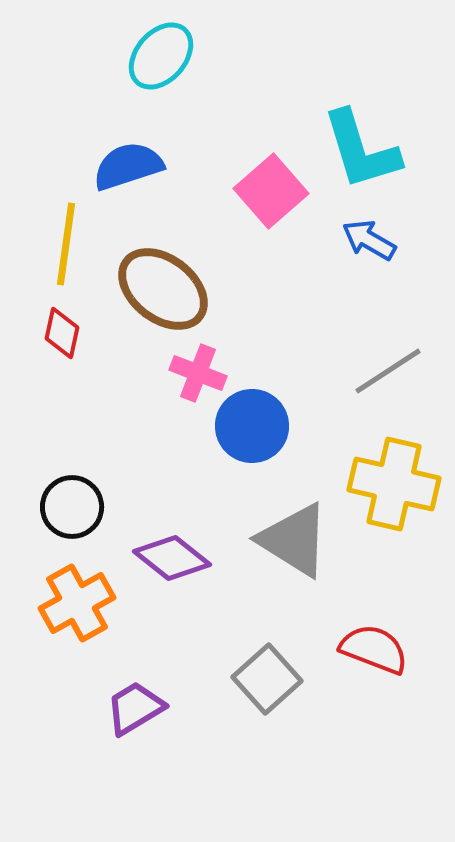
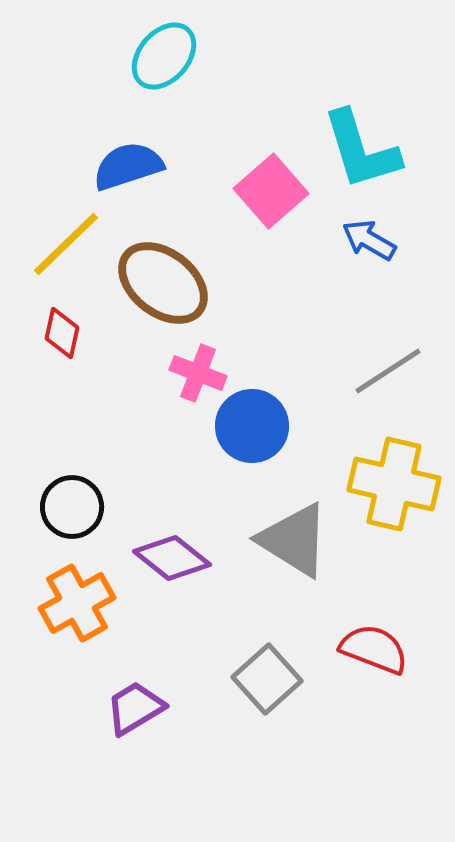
cyan ellipse: moved 3 px right
yellow line: rotated 38 degrees clockwise
brown ellipse: moved 6 px up
